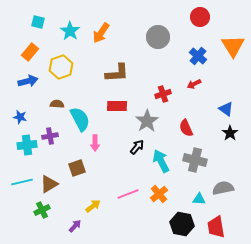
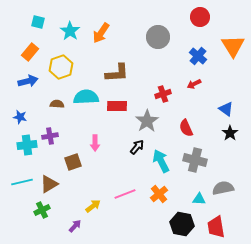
cyan semicircle: moved 6 px right, 22 px up; rotated 65 degrees counterclockwise
brown square: moved 4 px left, 6 px up
pink line: moved 3 px left
